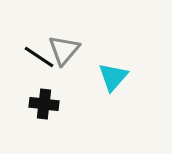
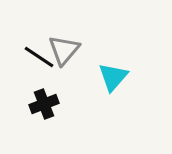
black cross: rotated 28 degrees counterclockwise
